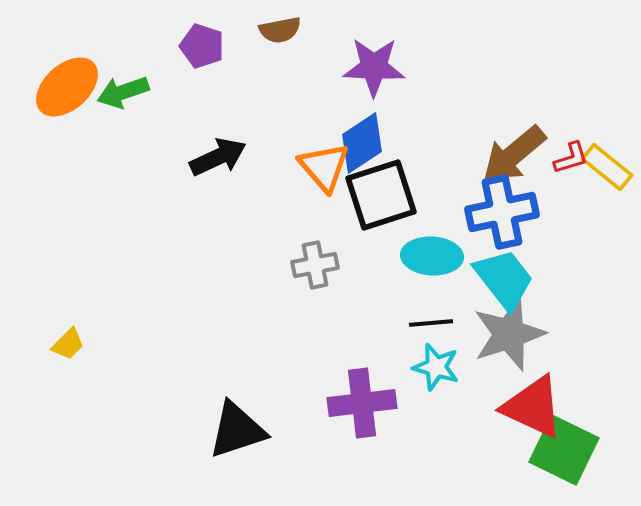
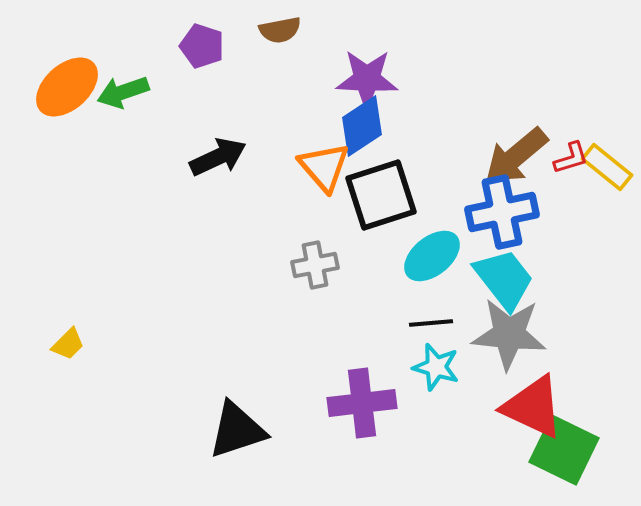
purple star: moved 7 px left, 12 px down
blue diamond: moved 17 px up
brown arrow: moved 2 px right, 2 px down
cyan ellipse: rotated 42 degrees counterclockwise
gray star: rotated 24 degrees clockwise
